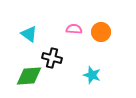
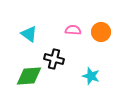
pink semicircle: moved 1 px left, 1 px down
black cross: moved 2 px right, 1 px down
cyan star: moved 1 px left, 1 px down
